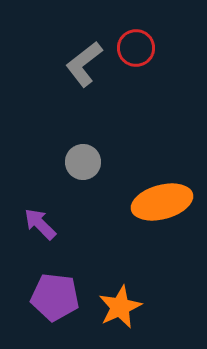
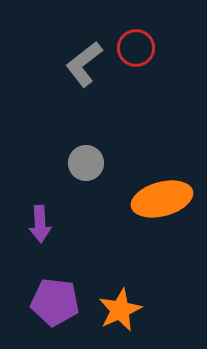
gray circle: moved 3 px right, 1 px down
orange ellipse: moved 3 px up
purple arrow: rotated 138 degrees counterclockwise
purple pentagon: moved 5 px down
orange star: moved 3 px down
